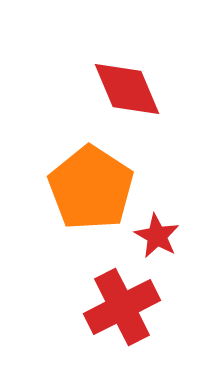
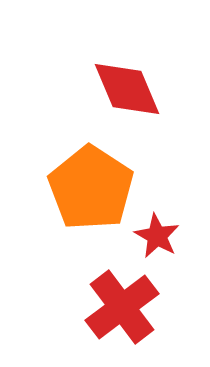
red cross: rotated 10 degrees counterclockwise
